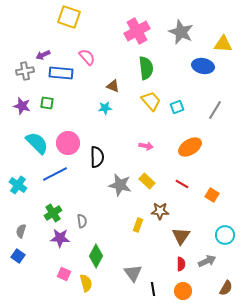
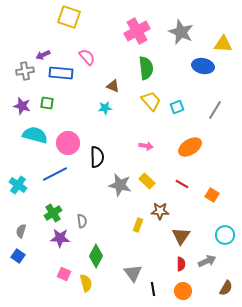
cyan semicircle at (37, 143): moved 2 px left, 8 px up; rotated 30 degrees counterclockwise
